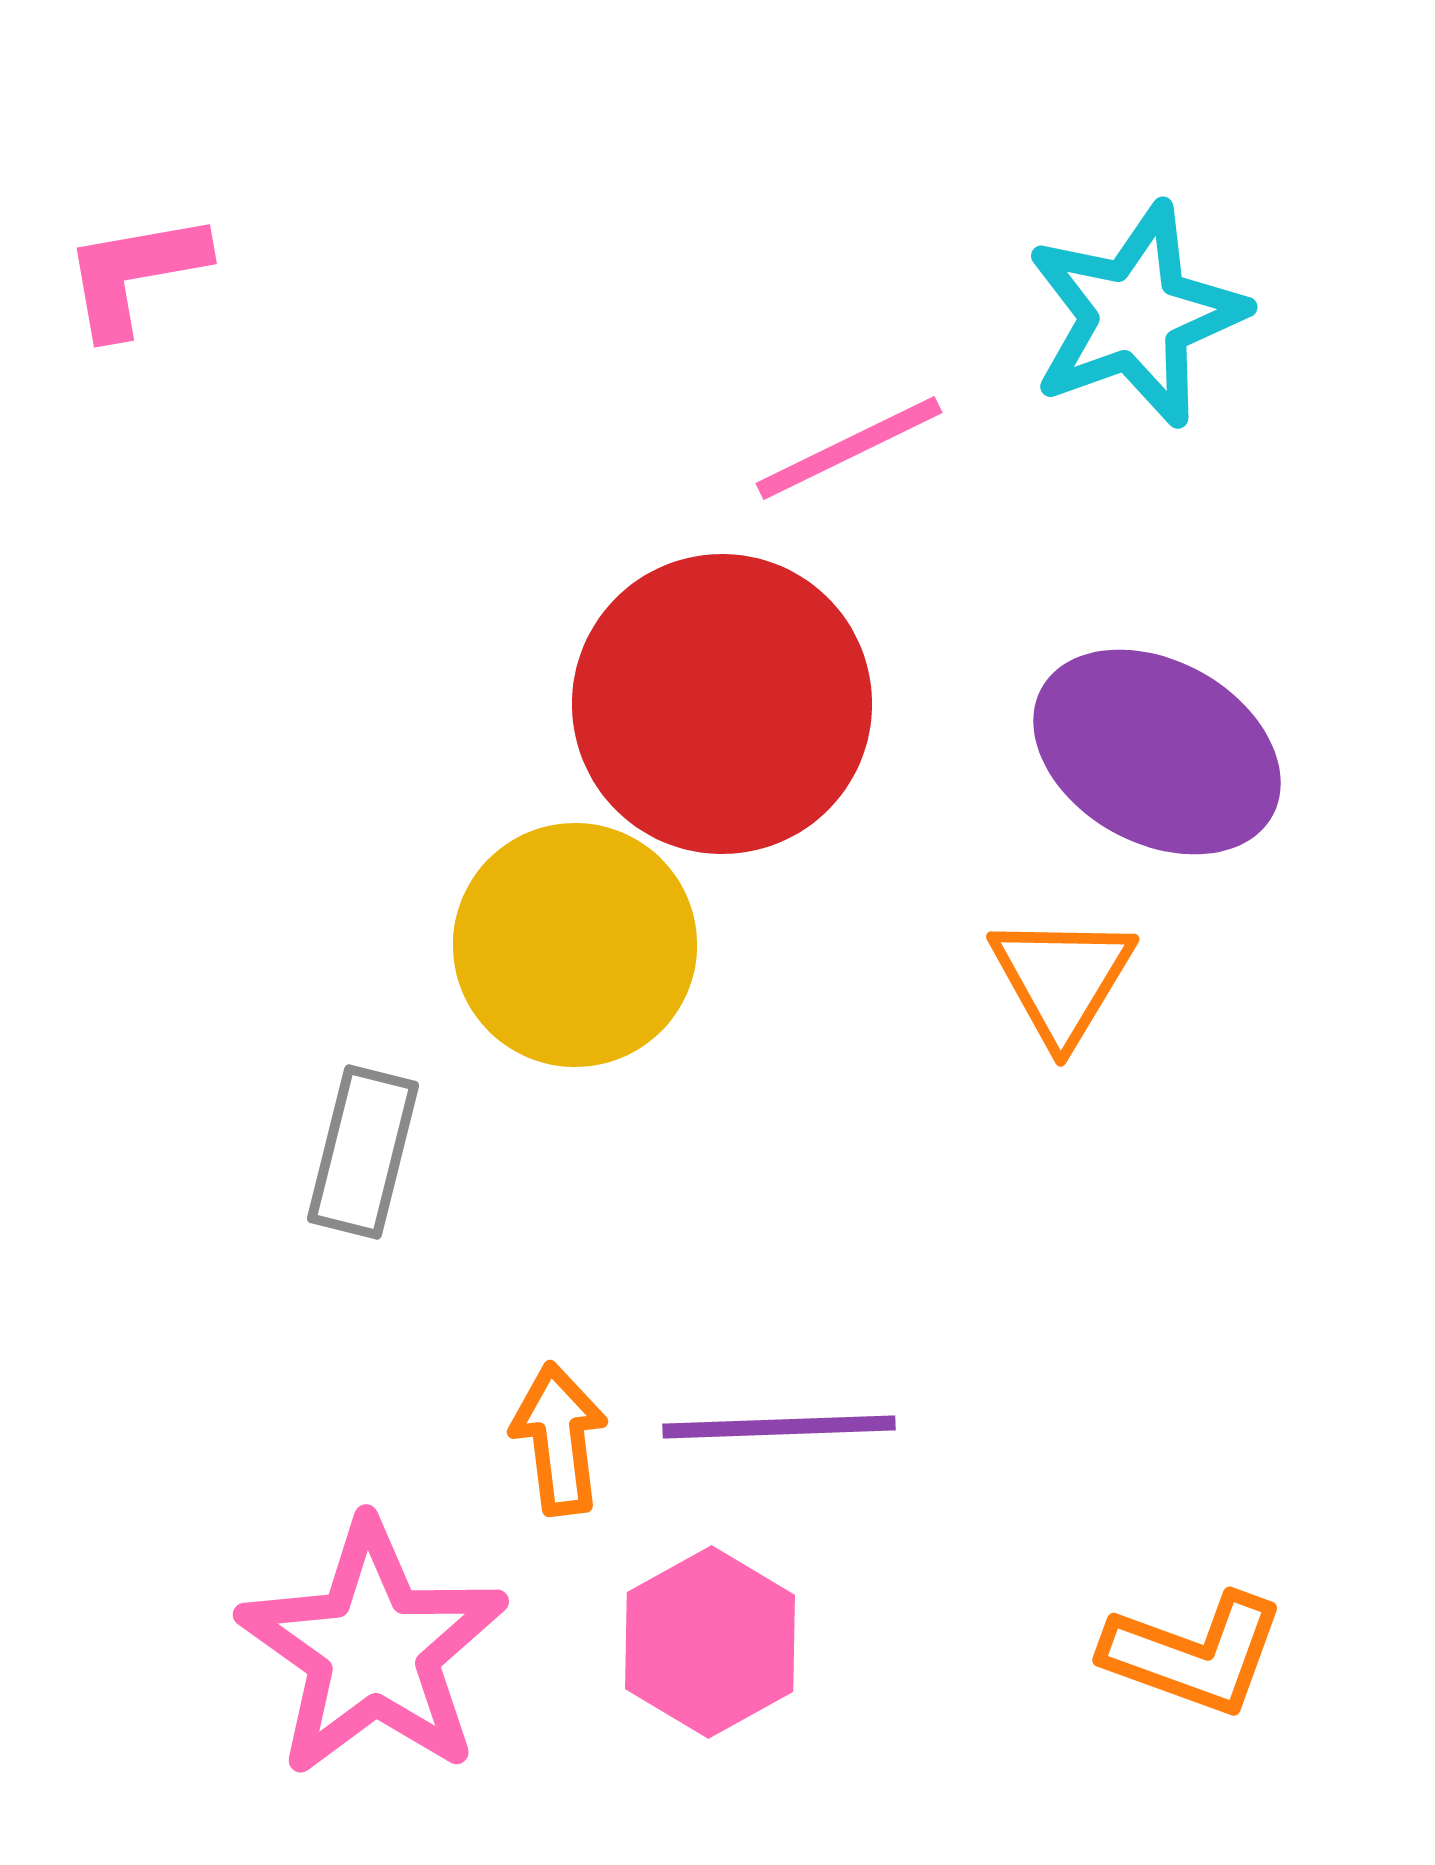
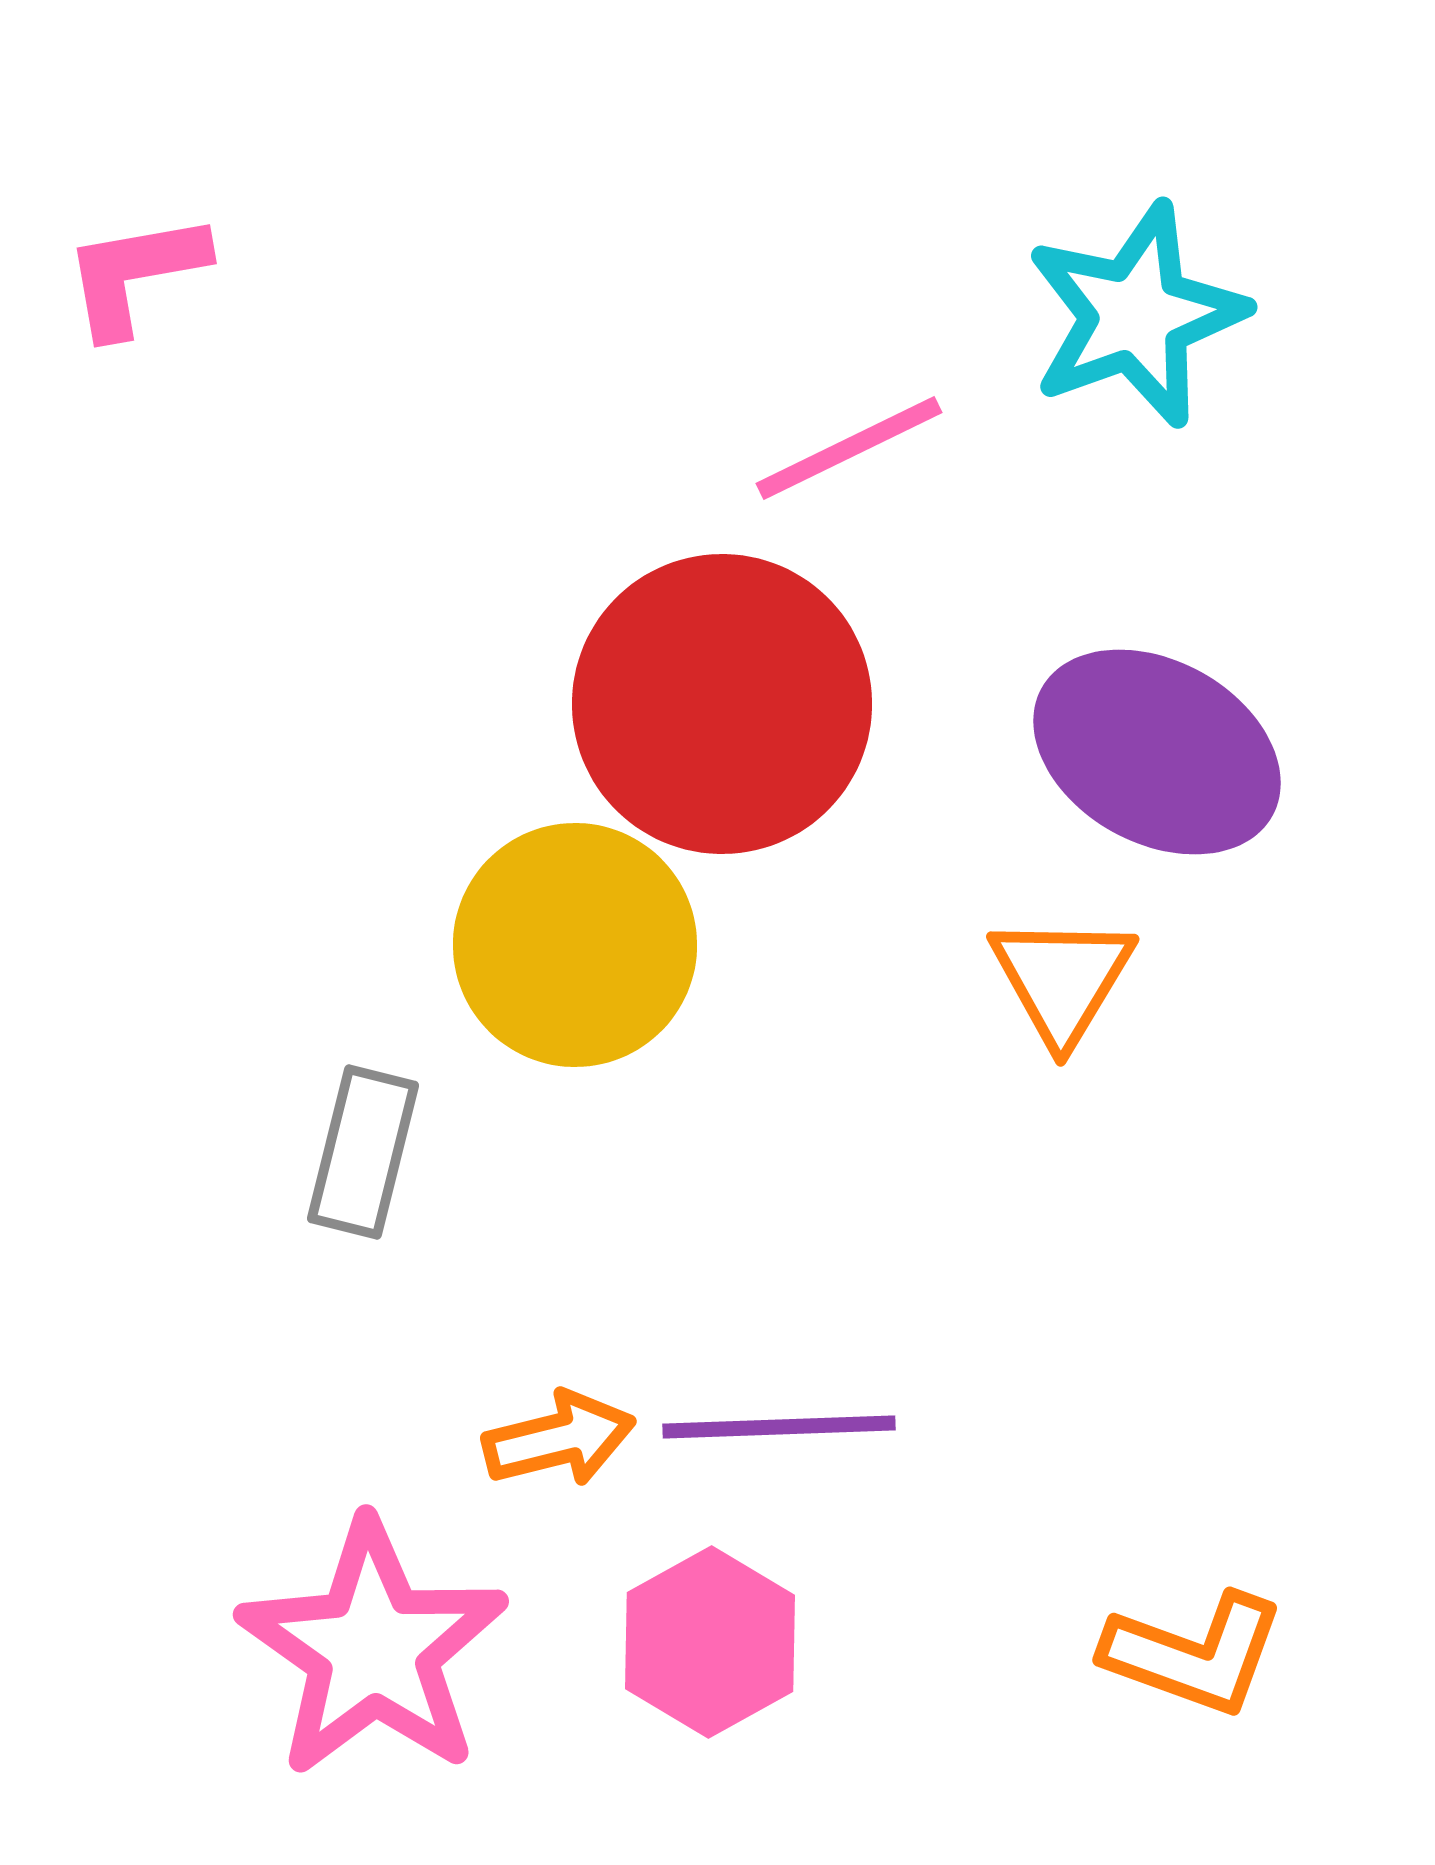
orange arrow: rotated 83 degrees clockwise
